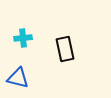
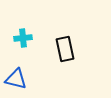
blue triangle: moved 2 px left, 1 px down
